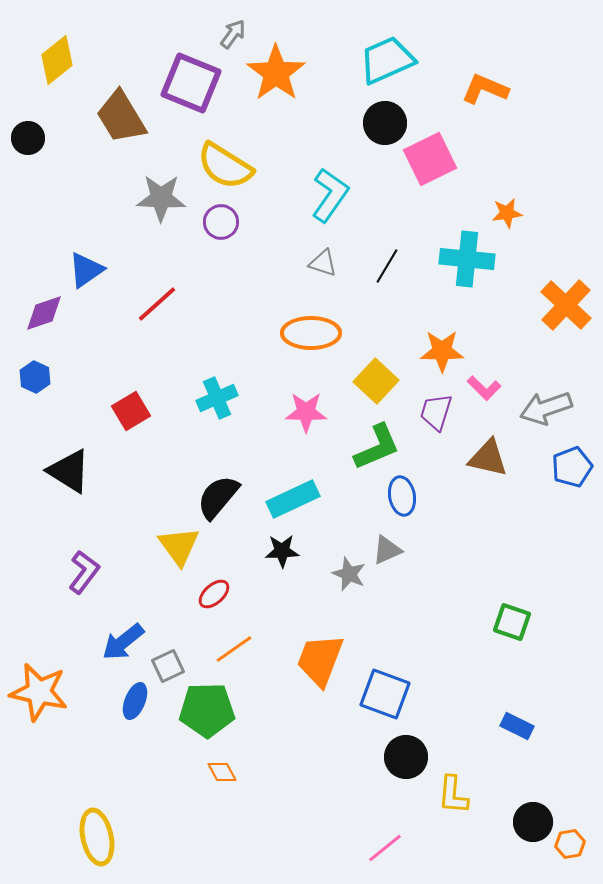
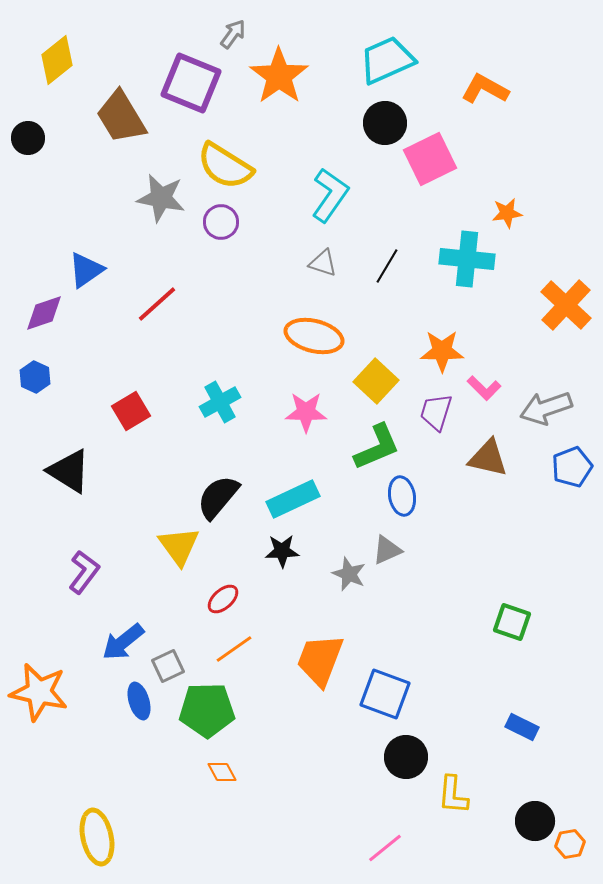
orange star at (276, 73): moved 3 px right, 3 px down
orange L-shape at (485, 89): rotated 6 degrees clockwise
gray star at (161, 198): rotated 9 degrees clockwise
orange ellipse at (311, 333): moved 3 px right, 3 px down; rotated 14 degrees clockwise
cyan cross at (217, 398): moved 3 px right, 4 px down; rotated 6 degrees counterclockwise
red ellipse at (214, 594): moved 9 px right, 5 px down
blue ellipse at (135, 701): moved 4 px right; rotated 39 degrees counterclockwise
blue rectangle at (517, 726): moved 5 px right, 1 px down
black circle at (533, 822): moved 2 px right, 1 px up
